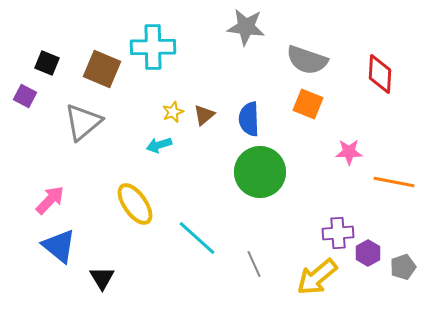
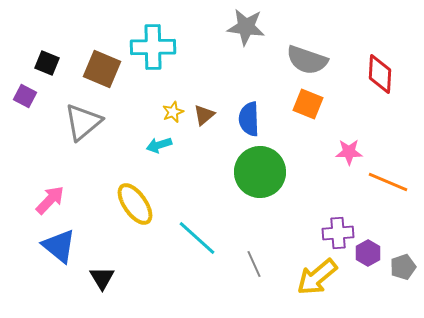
orange line: moved 6 px left; rotated 12 degrees clockwise
